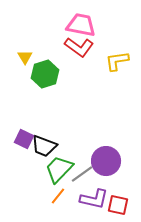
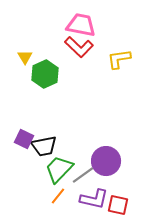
red L-shape: rotated 8 degrees clockwise
yellow L-shape: moved 2 px right, 2 px up
green hexagon: rotated 8 degrees counterclockwise
black trapezoid: rotated 32 degrees counterclockwise
gray line: moved 1 px right, 1 px down
